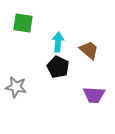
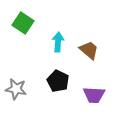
green square: rotated 25 degrees clockwise
black pentagon: moved 14 px down
gray star: moved 2 px down
